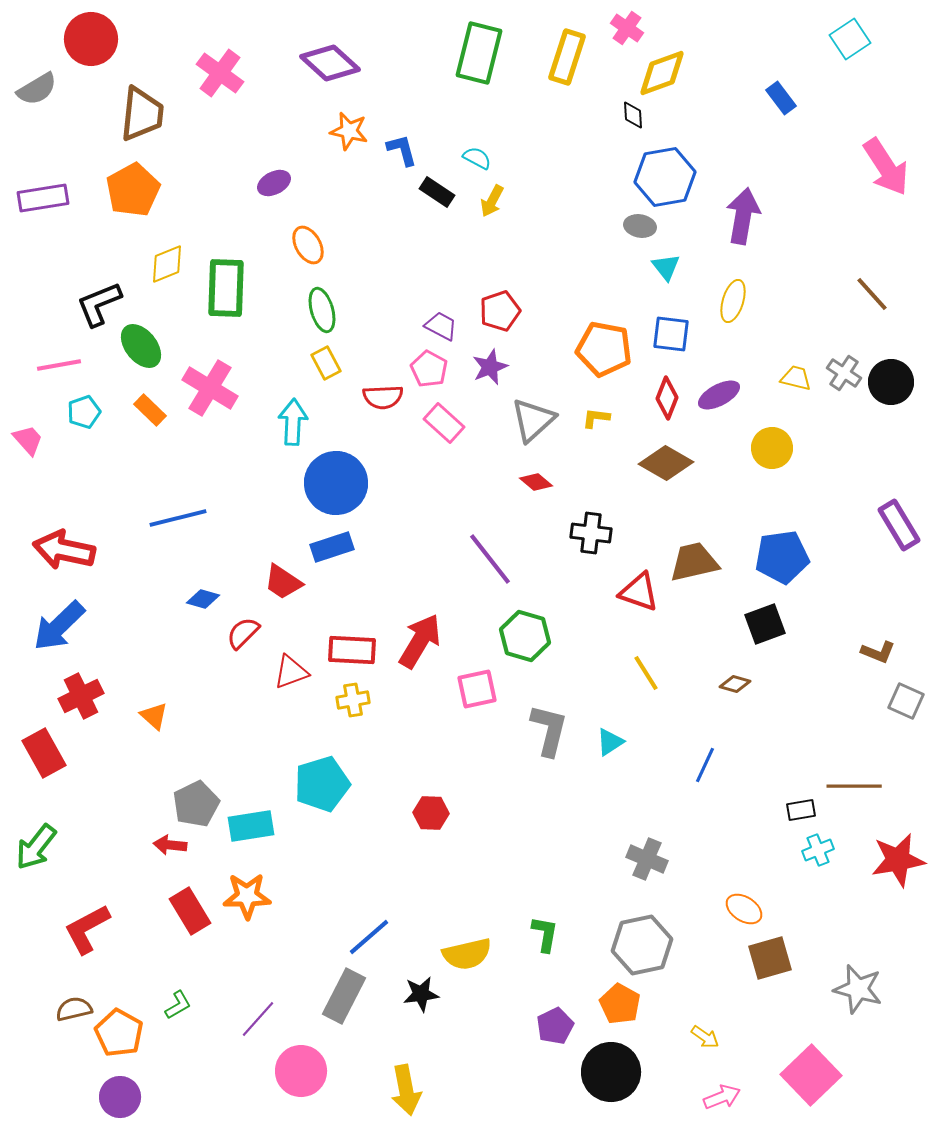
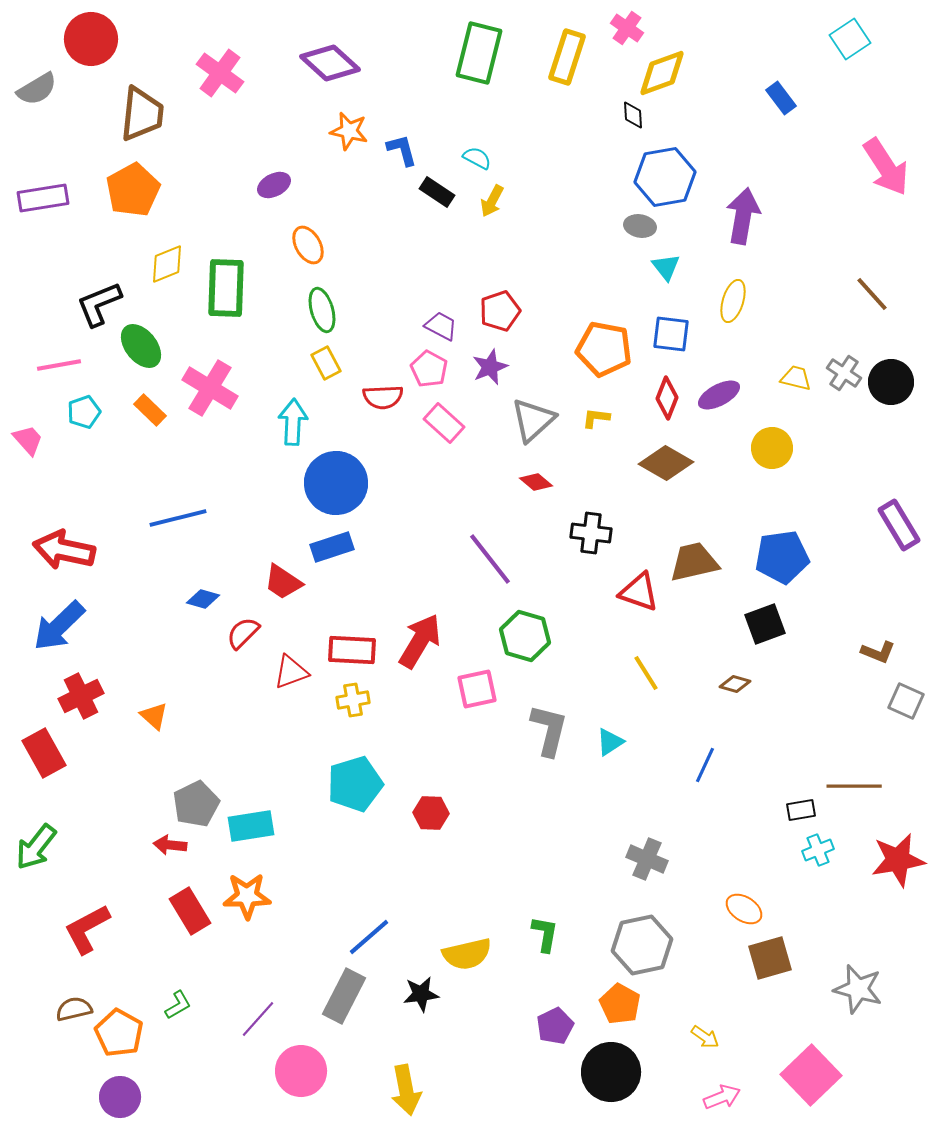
purple ellipse at (274, 183): moved 2 px down
cyan pentagon at (322, 784): moved 33 px right
